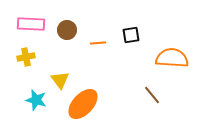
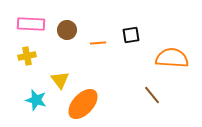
yellow cross: moved 1 px right, 1 px up
